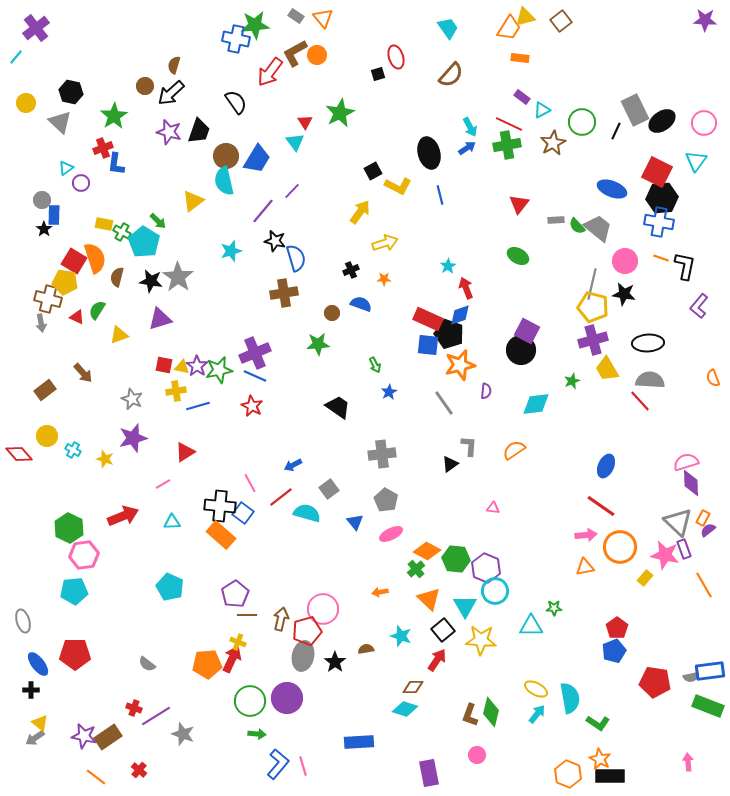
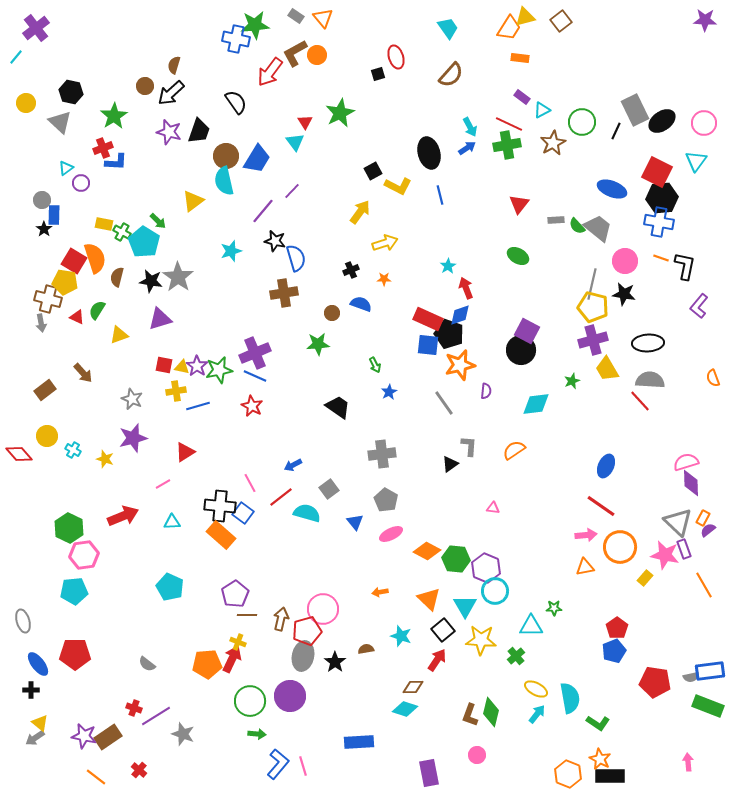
blue L-shape at (116, 164): moved 2 px up; rotated 95 degrees counterclockwise
green cross at (416, 569): moved 100 px right, 87 px down
purple circle at (287, 698): moved 3 px right, 2 px up
